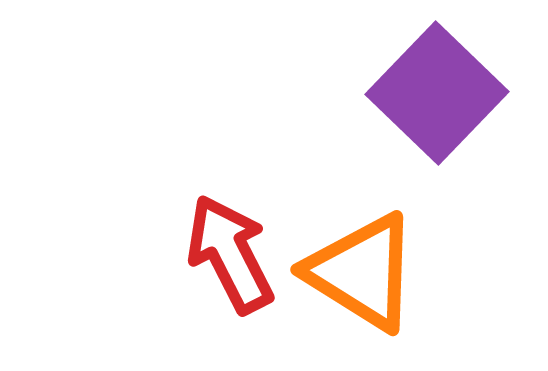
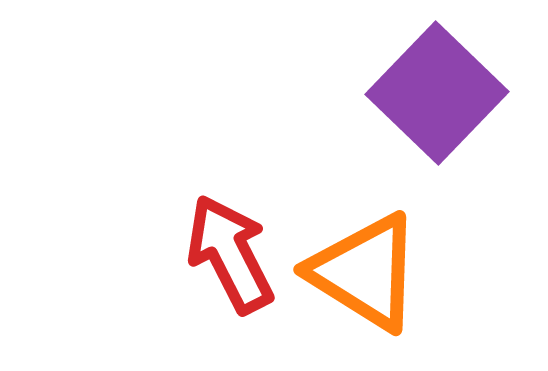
orange triangle: moved 3 px right
